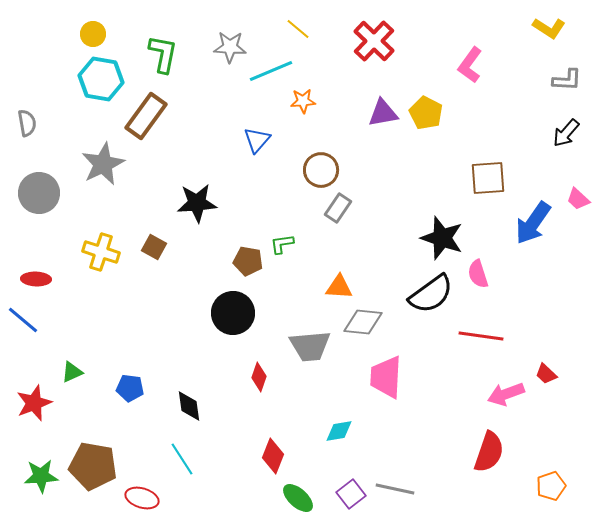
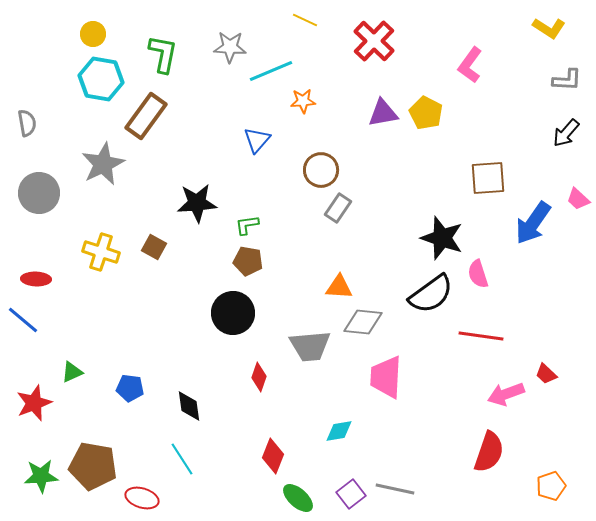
yellow line at (298, 29): moved 7 px right, 9 px up; rotated 15 degrees counterclockwise
green L-shape at (282, 244): moved 35 px left, 19 px up
